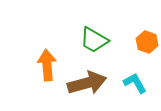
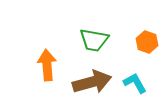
green trapezoid: rotated 20 degrees counterclockwise
brown arrow: moved 5 px right, 1 px up
